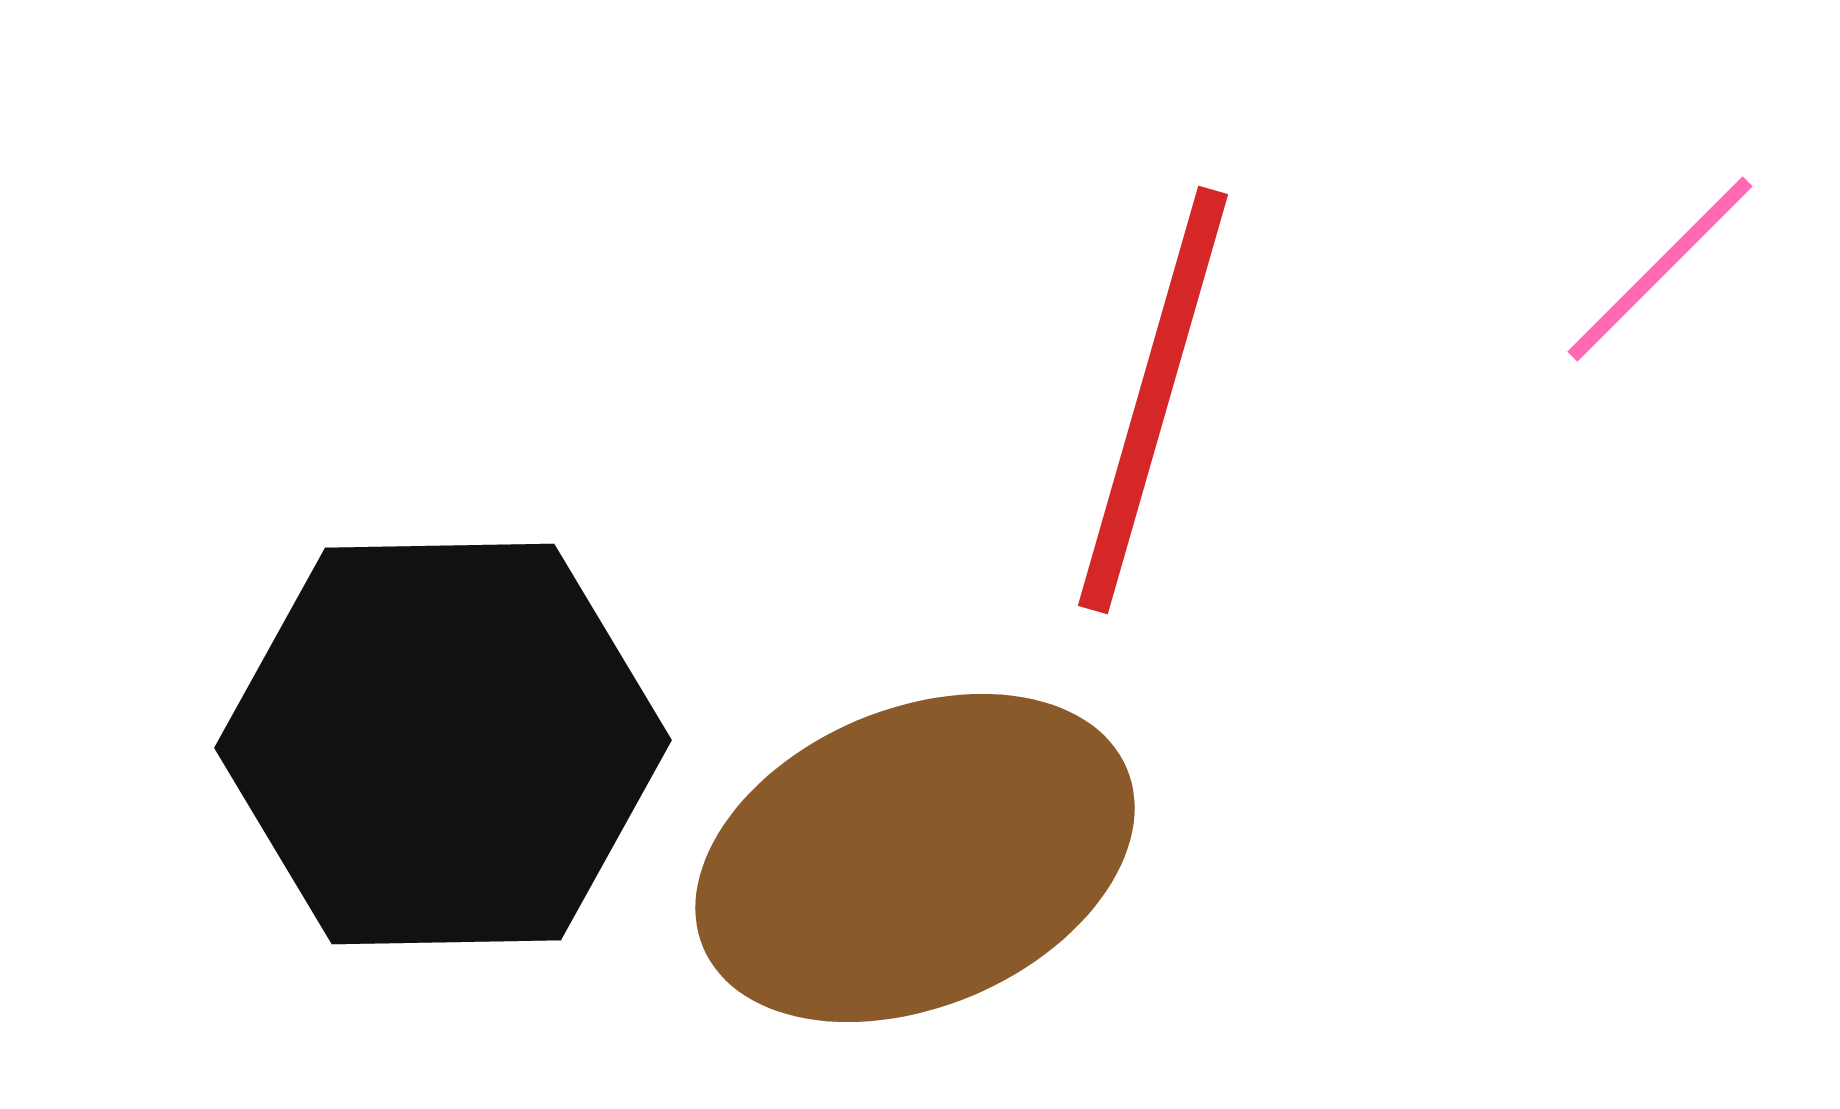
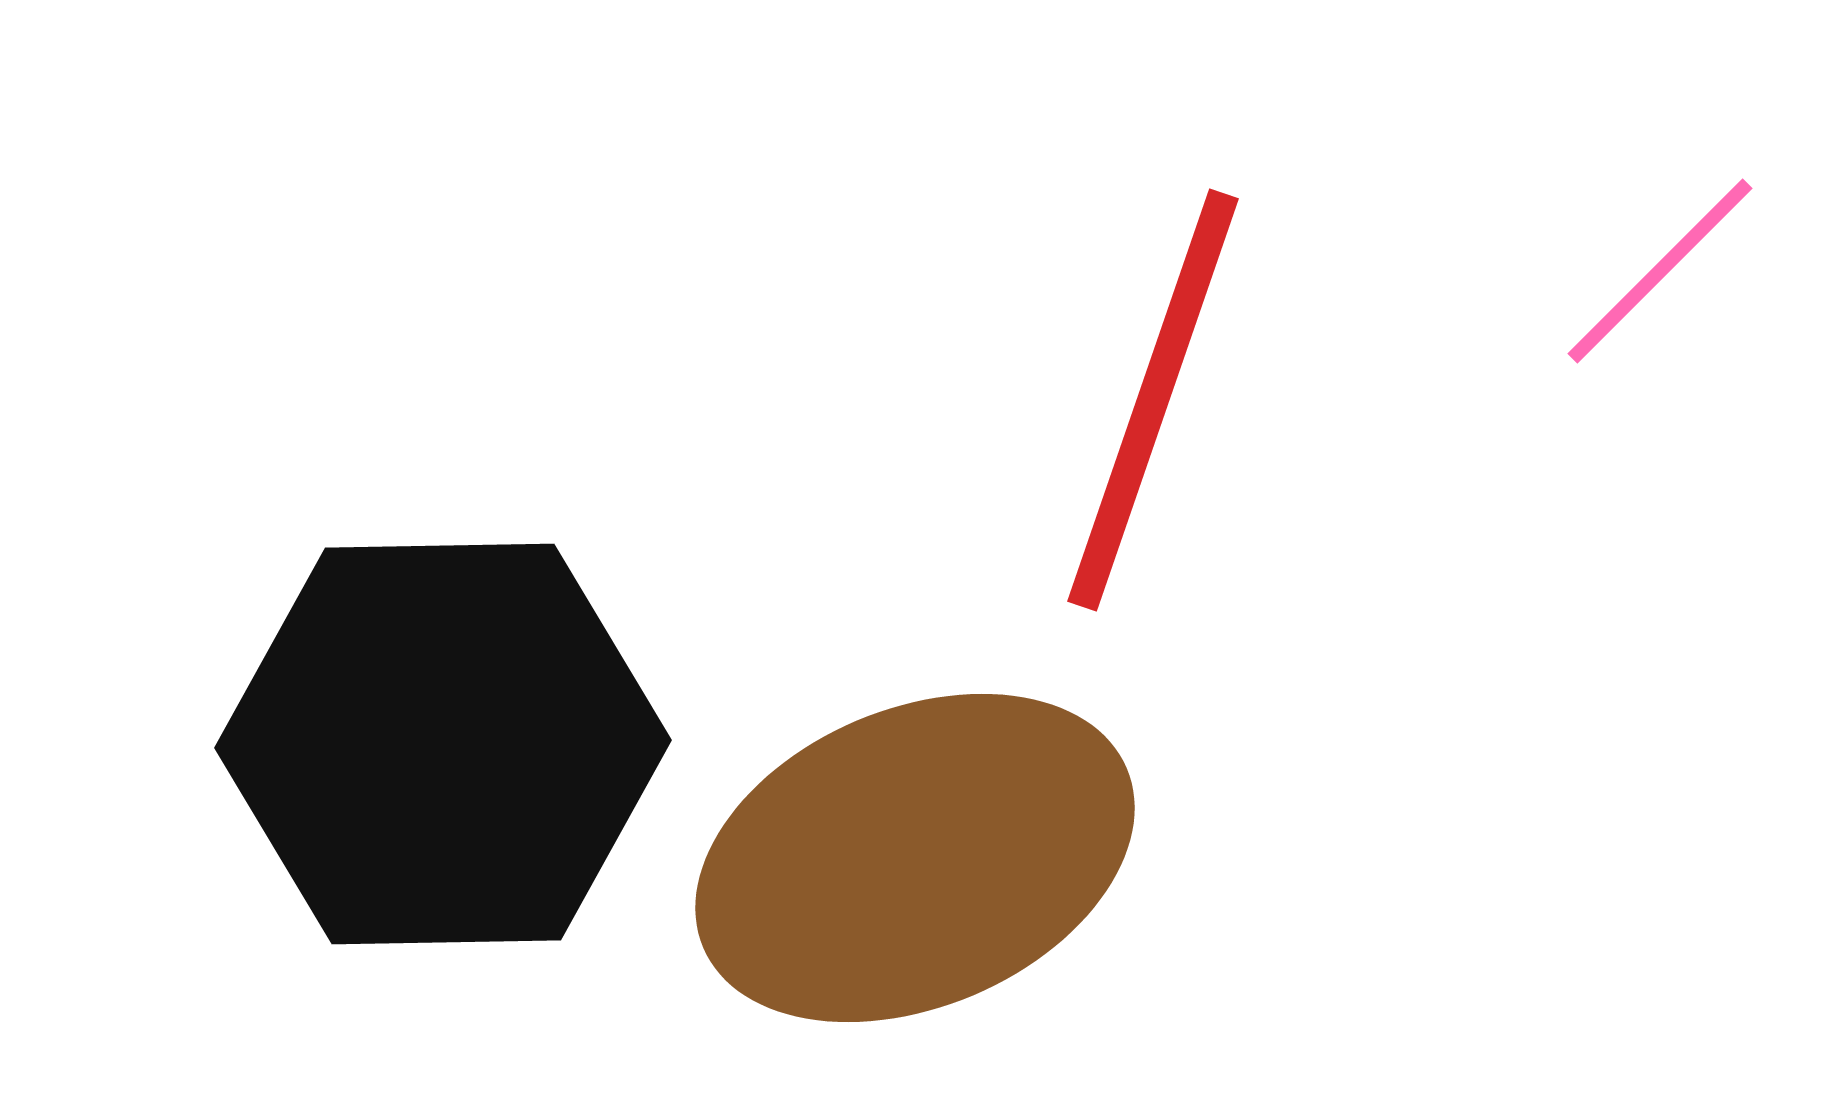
pink line: moved 2 px down
red line: rotated 3 degrees clockwise
